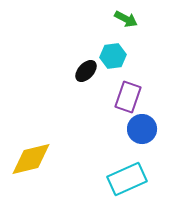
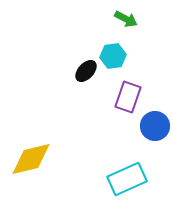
blue circle: moved 13 px right, 3 px up
